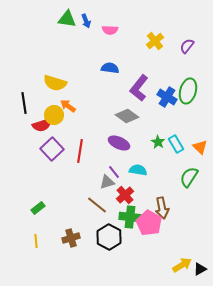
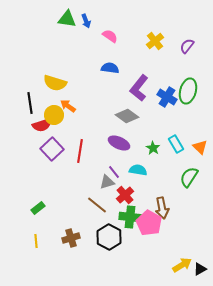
pink semicircle: moved 6 px down; rotated 147 degrees counterclockwise
black line: moved 6 px right
green star: moved 5 px left, 6 px down
